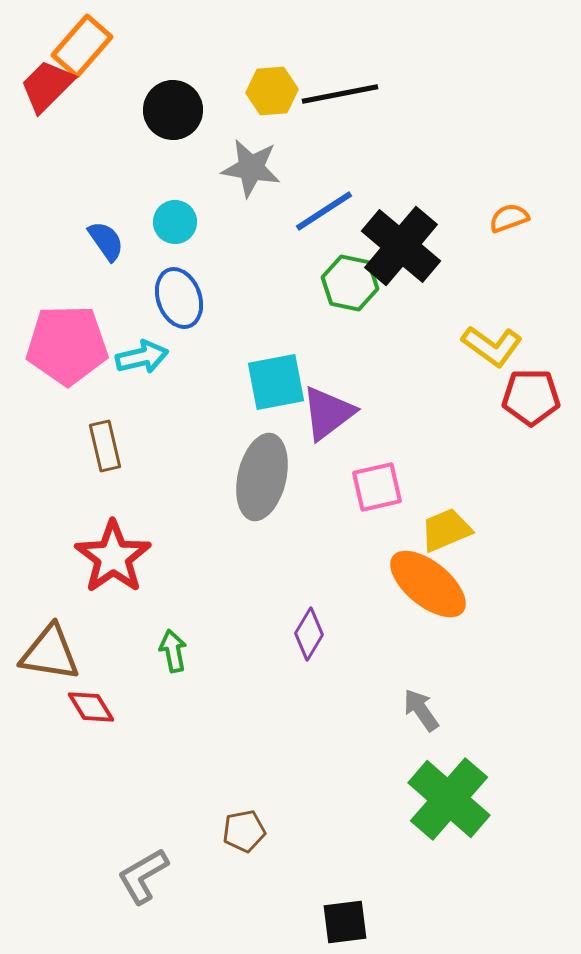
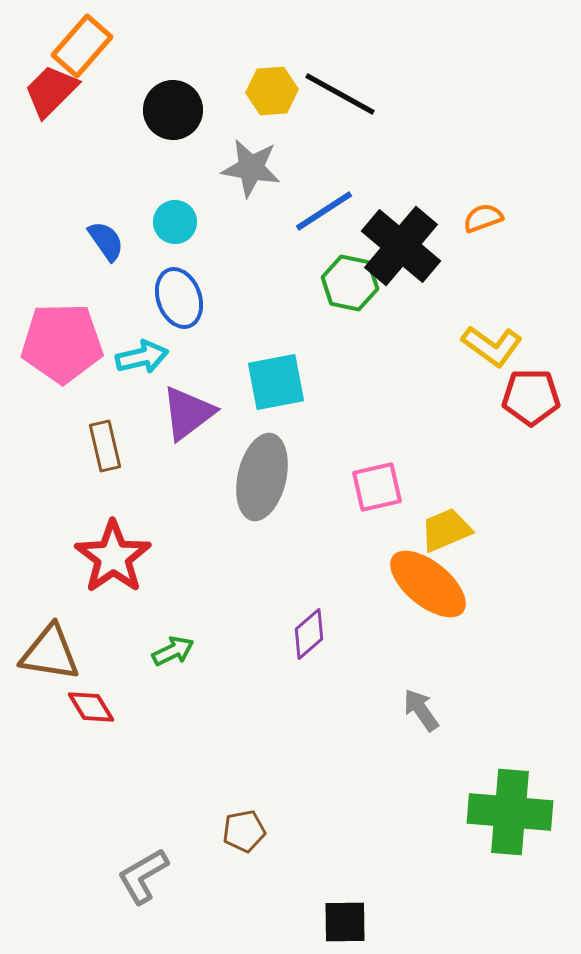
red trapezoid: moved 4 px right, 5 px down
black line: rotated 40 degrees clockwise
orange semicircle: moved 26 px left
pink pentagon: moved 5 px left, 2 px up
purple triangle: moved 140 px left
purple diamond: rotated 18 degrees clockwise
green arrow: rotated 75 degrees clockwise
green cross: moved 61 px right, 13 px down; rotated 36 degrees counterclockwise
black square: rotated 6 degrees clockwise
